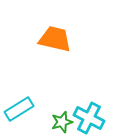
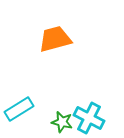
orange trapezoid: rotated 28 degrees counterclockwise
green star: rotated 30 degrees clockwise
